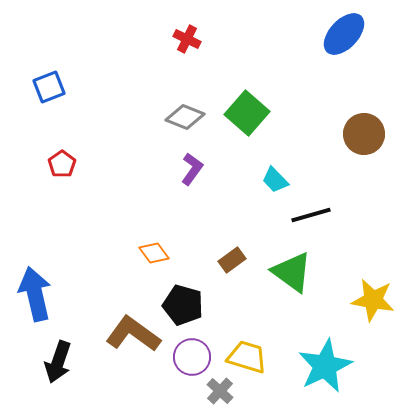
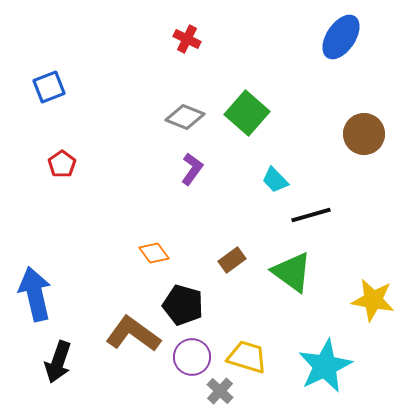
blue ellipse: moved 3 px left, 3 px down; rotated 9 degrees counterclockwise
